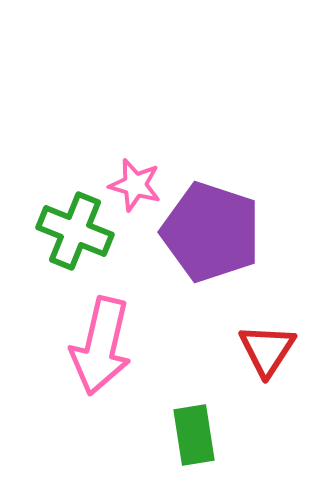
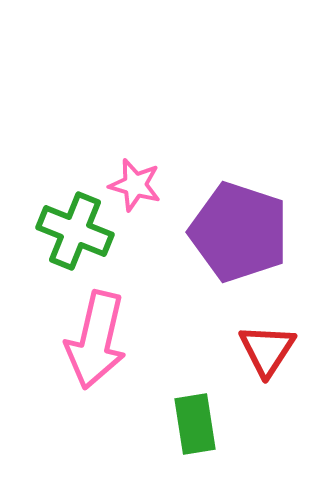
purple pentagon: moved 28 px right
pink arrow: moved 5 px left, 6 px up
green rectangle: moved 1 px right, 11 px up
